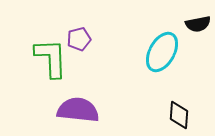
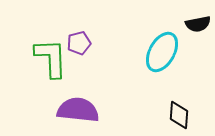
purple pentagon: moved 4 px down
